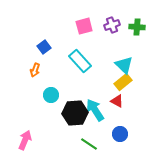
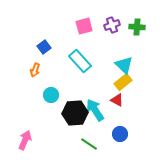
red triangle: moved 1 px up
